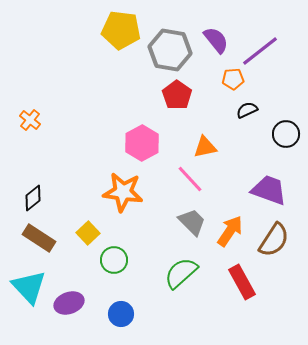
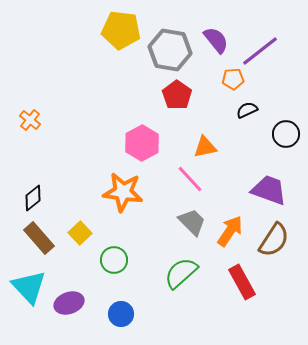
yellow square: moved 8 px left
brown rectangle: rotated 16 degrees clockwise
